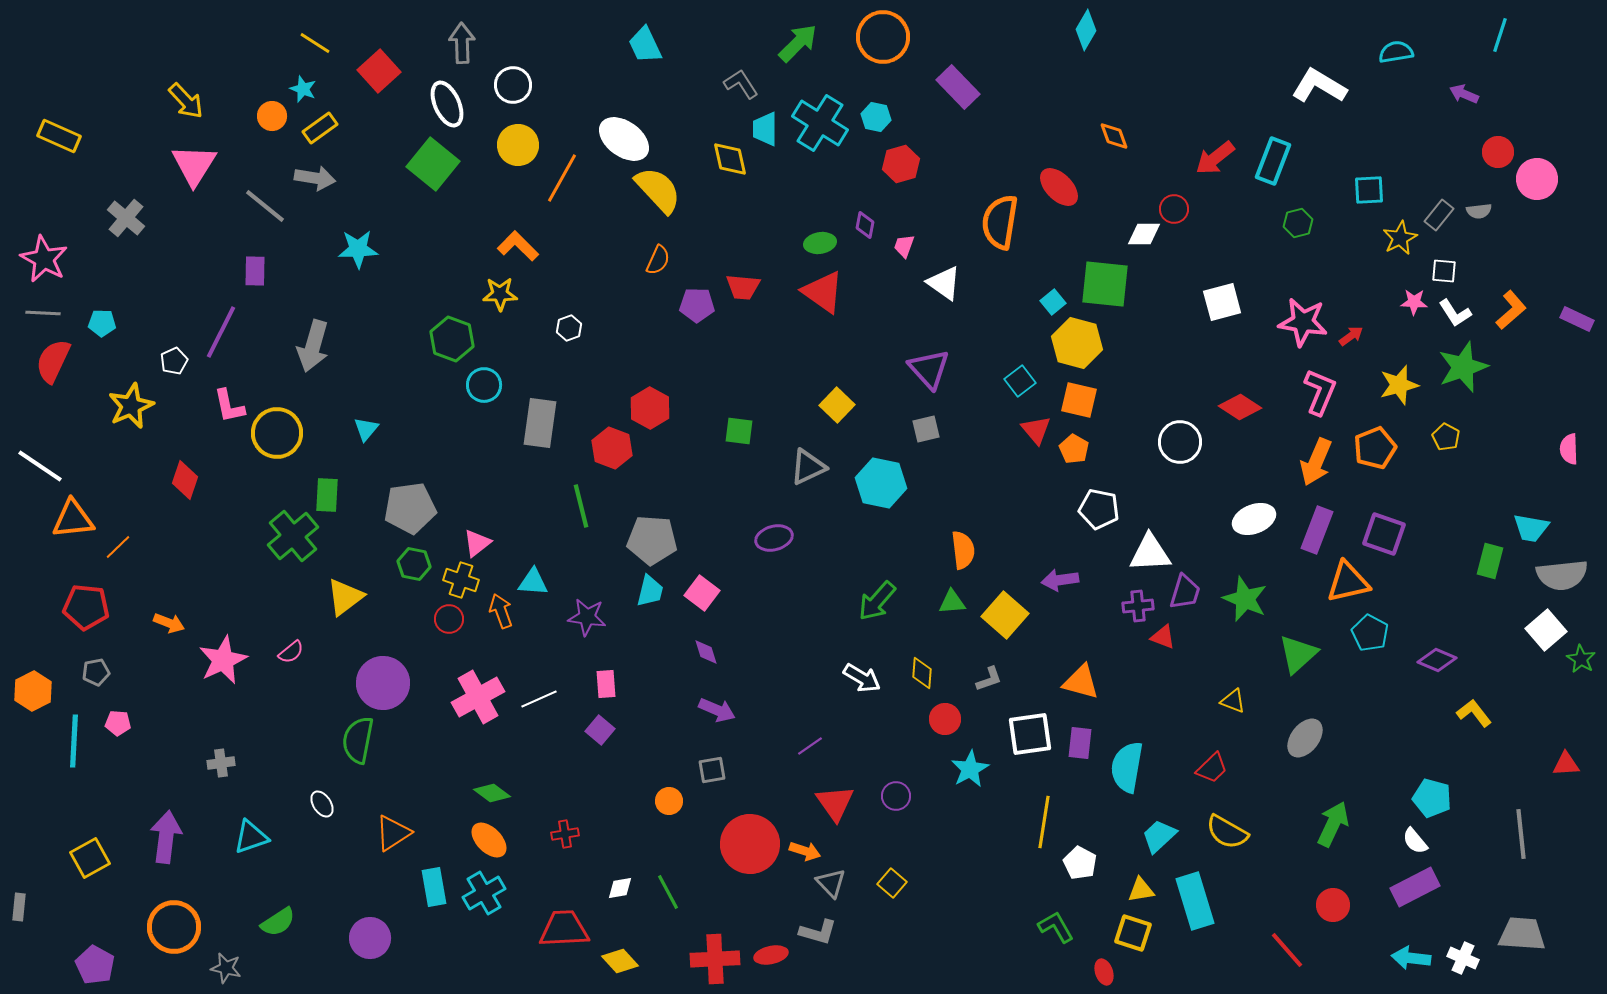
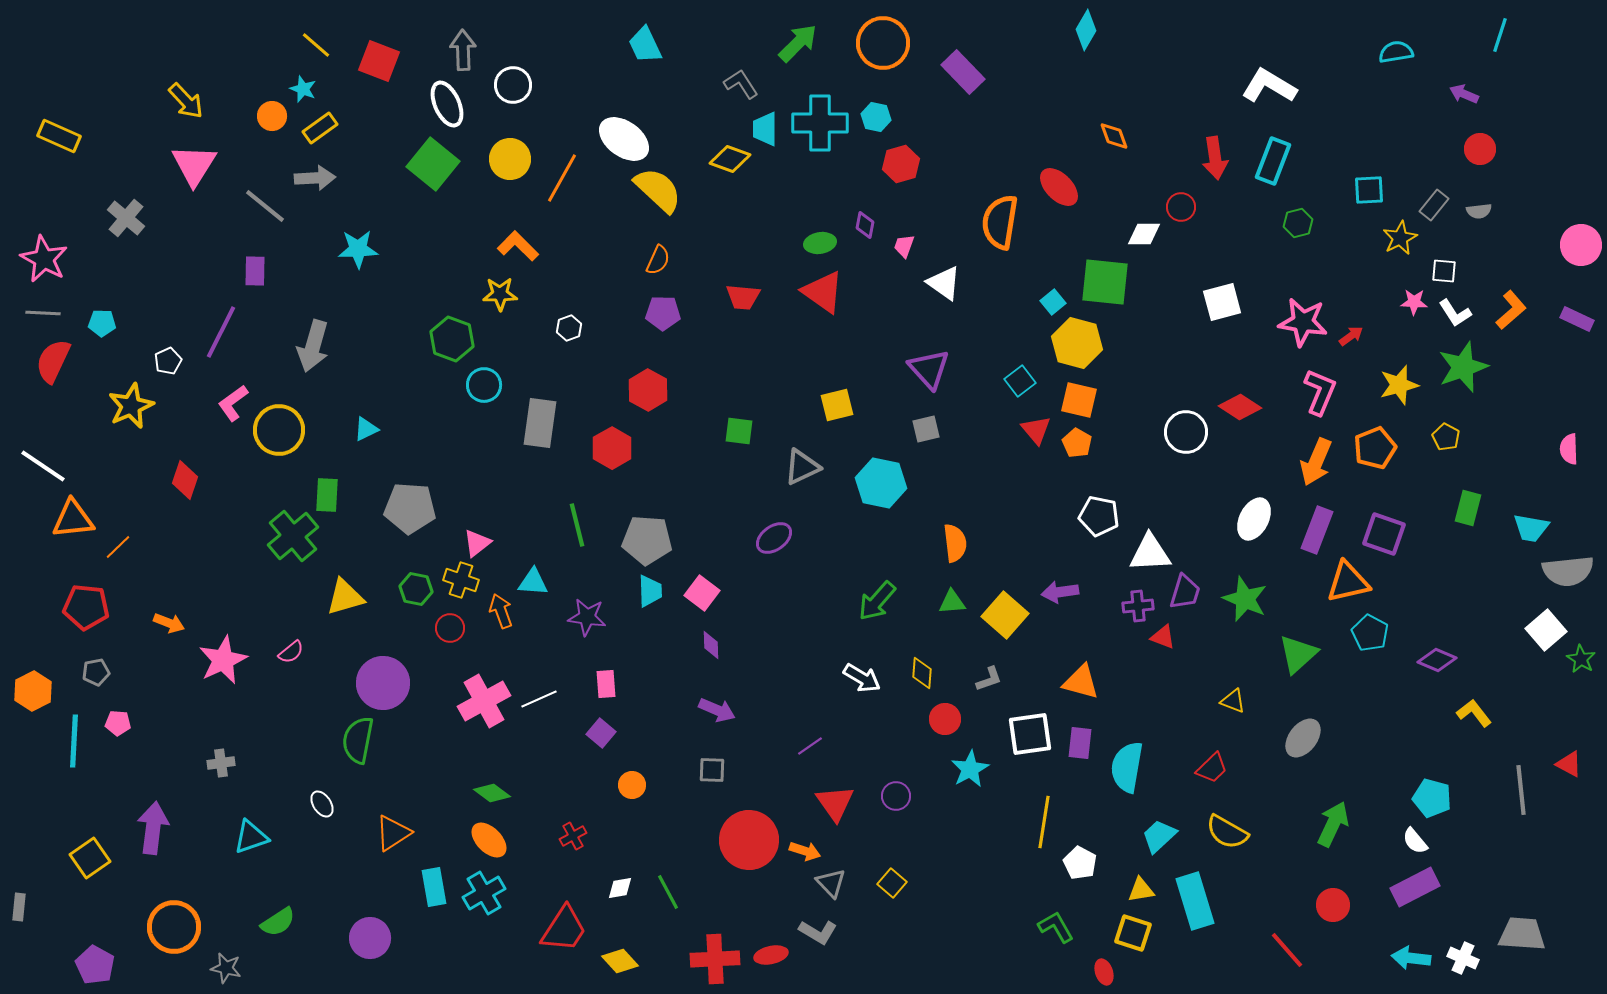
orange circle at (883, 37): moved 6 px down
yellow line at (315, 43): moved 1 px right, 2 px down; rotated 8 degrees clockwise
gray arrow at (462, 43): moved 1 px right, 7 px down
red square at (379, 71): moved 10 px up; rotated 27 degrees counterclockwise
white L-shape at (1319, 86): moved 50 px left
purple rectangle at (958, 87): moved 5 px right, 15 px up
cyan cross at (820, 123): rotated 32 degrees counterclockwise
yellow circle at (518, 145): moved 8 px left, 14 px down
red circle at (1498, 152): moved 18 px left, 3 px up
red arrow at (1215, 158): rotated 60 degrees counterclockwise
yellow diamond at (730, 159): rotated 57 degrees counterclockwise
gray arrow at (315, 178): rotated 12 degrees counterclockwise
pink circle at (1537, 179): moved 44 px right, 66 px down
yellow semicircle at (658, 190): rotated 4 degrees counterclockwise
red circle at (1174, 209): moved 7 px right, 2 px up
gray rectangle at (1439, 215): moved 5 px left, 10 px up
green square at (1105, 284): moved 2 px up
red trapezoid at (743, 287): moved 10 px down
purple pentagon at (697, 305): moved 34 px left, 8 px down
white pentagon at (174, 361): moved 6 px left
yellow square at (837, 405): rotated 32 degrees clockwise
pink L-shape at (229, 406): moved 4 px right, 3 px up; rotated 66 degrees clockwise
red hexagon at (650, 408): moved 2 px left, 18 px up
cyan triangle at (366, 429): rotated 24 degrees clockwise
yellow circle at (277, 433): moved 2 px right, 3 px up
white circle at (1180, 442): moved 6 px right, 10 px up
red hexagon at (612, 448): rotated 9 degrees clockwise
orange pentagon at (1074, 449): moved 3 px right, 6 px up
white line at (40, 466): moved 3 px right
gray triangle at (808, 467): moved 6 px left
green line at (581, 506): moved 4 px left, 19 px down
gray pentagon at (410, 508): rotated 12 degrees clockwise
white pentagon at (1099, 509): moved 7 px down
white ellipse at (1254, 519): rotated 42 degrees counterclockwise
purple ellipse at (774, 538): rotated 21 degrees counterclockwise
gray pentagon at (652, 540): moved 5 px left
orange semicircle at (963, 550): moved 8 px left, 7 px up
green rectangle at (1490, 561): moved 22 px left, 53 px up
green hexagon at (414, 564): moved 2 px right, 25 px down
gray semicircle at (1562, 575): moved 6 px right, 4 px up
purple arrow at (1060, 580): moved 12 px down
cyan trapezoid at (650, 591): rotated 16 degrees counterclockwise
yellow triangle at (345, 597): rotated 21 degrees clockwise
red circle at (449, 619): moved 1 px right, 9 px down
purple diamond at (706, 652): moved 5 px right, 7 px up; rotated 16 degrees clockwise
pink cross at (478, 697): moved 6 px right, 4 px down
purple square at (600, 730): moved 1 px right, 3 px down
gray ellipse at (1305, 738): moved 2 px left
red triangle at (1566, 764): moved 3 px right; rotated 32 degrees clockwise
gray square at (712, 770): rotated 12 degrees clockwise
orange circle at (669, 801): moved 37 px left, 16 px up
red cross at (565, 834): moved 8 px right, 2 px down; rotated 20 degrees counterclockwise
gray line at (1521, 834): moved 44 px up
purple arrow at (166, 837): moved 13 px left, 9 px up
red circle at (750, 844): moved 1 px left, 4 px up
yellow square at (90, 858): rotated 6 degrees counterclockwise
red trapezoid at (564, 929): rotated 126 degrees clockwise
gray L-shape at (818, 932): rotated 15 degrees clockwise
